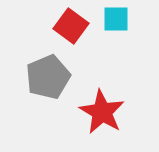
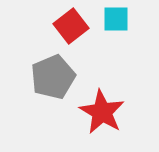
red square: rotated 16 degrees clockwise
gray pentagon: moved 5 px right
